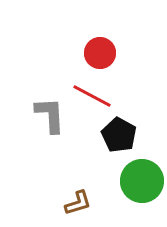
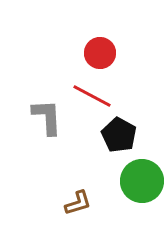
gray L-shape: moved 3 px left, 2 px down
